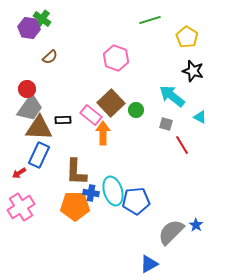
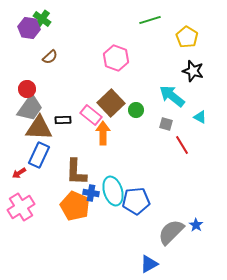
orange pentagon: rotated 24 degrees clockwise
